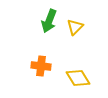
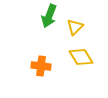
green arrow: moved 5 px up
yellow diamond: moved 3 px right, 21 px up
